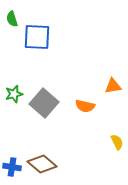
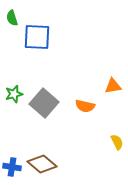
green semicircle: moved 1 px up
